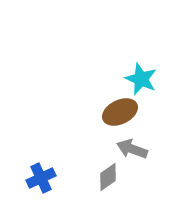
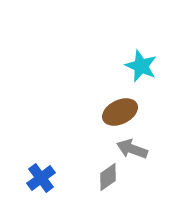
cyan star: moved 13 px up
blue cross: rotated 12 degrees counterclockwise
